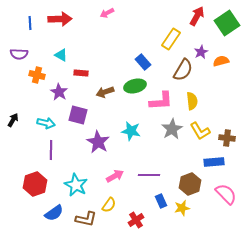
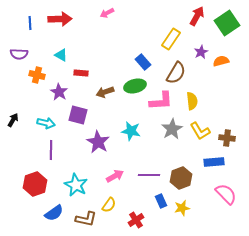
brown semicircle at (183, 70): moved 7 px left, 3 px down
brown hexagon at (190, 184): moved 9 px left, 6 px up
